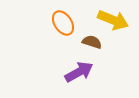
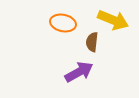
orange ellipse: rotated 45 degrees counterclockwise
brown semicircle: rotated 102 degrees counterclockwise
